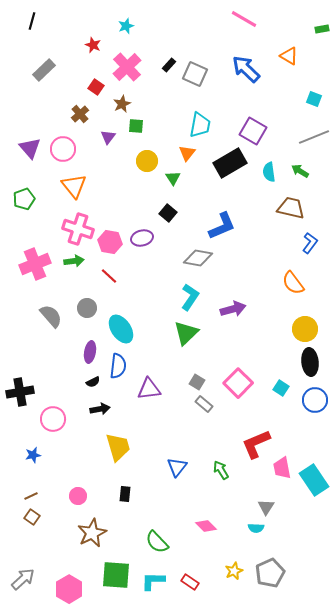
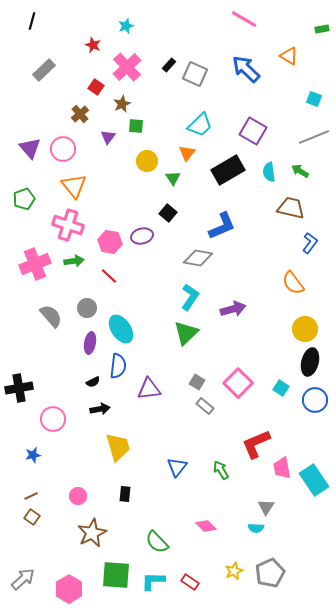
cyan trapezoid at (200, 125): rotated 36 degrees clockwise
black rectangle at (230, 163): moved 2 px left, 7 px down
pink cross at (78, 229): moved 10 px left, 4 px up
purple ellipse at (142, 238): moved 2 px up
purple ellipse at (90, 352): moved 9 px up
black ellipse at (310, 362): rotated 20 degrees clockwise
black cross at (20, 392): moved 1 px left, 4 px up
gray rectangle at (204, 404): moved 1 px right, 2 px down
